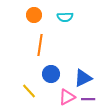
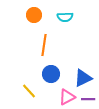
orange line: moved 4 px right
